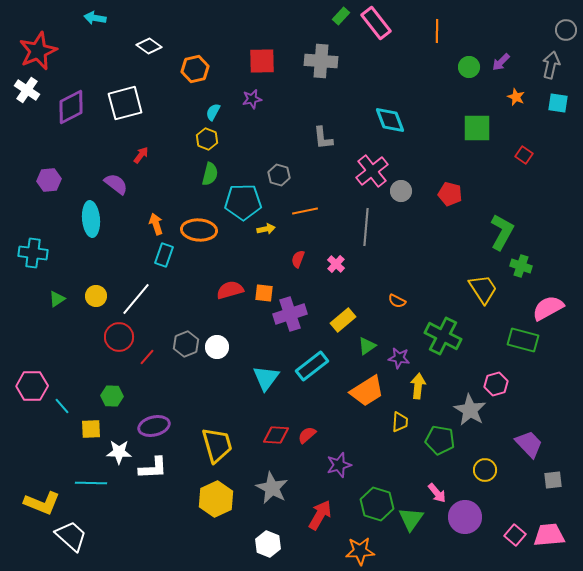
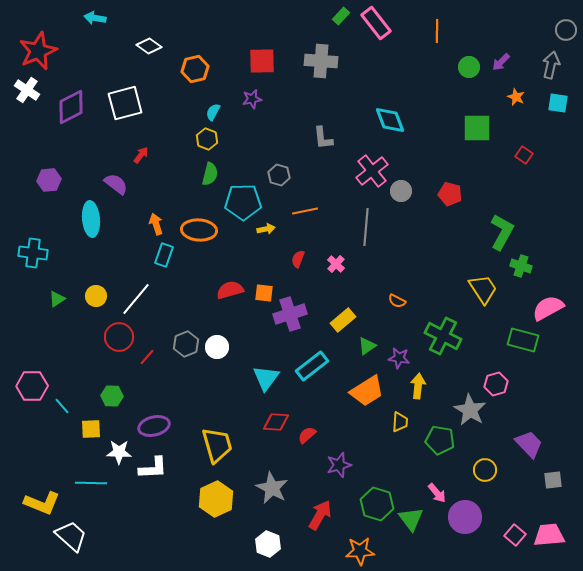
red diamond at (276, 435): moved 13 px up
green triangle at (411, 519): rotated 12 degrees counterclockwise
